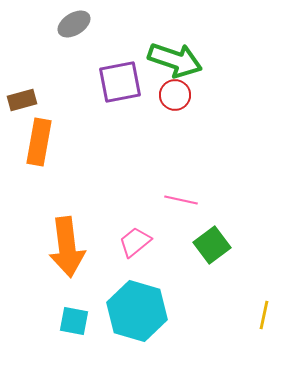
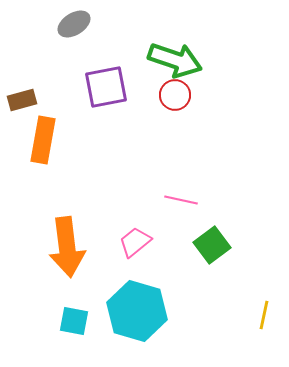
purple square: moved 14 px left, 5 px down
orange rectangle: moved 4 px right, 2 px up
